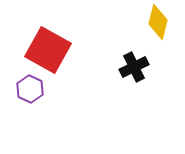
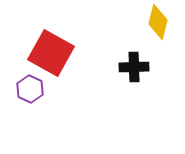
red square: moved 3 px right, 3 px down
black cross: rotated 24 degrees clockwise
